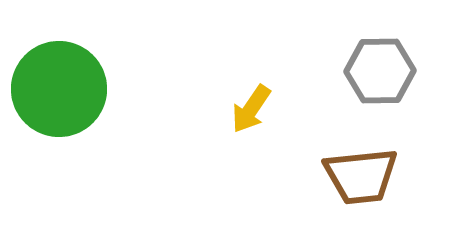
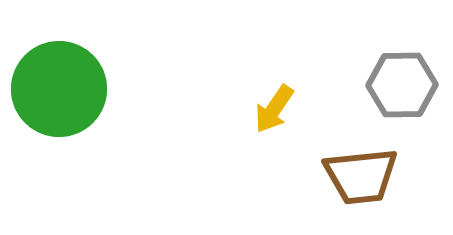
gray hexagon: moved 22 px right, 14 px down
yellow arrow: moved 23 px right
